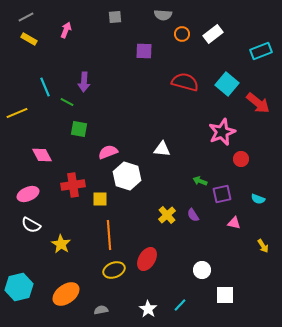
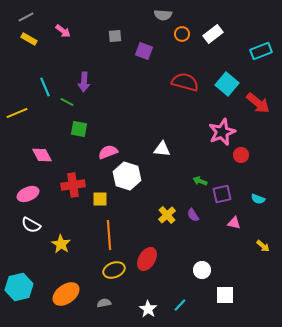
gray square at (115, 17): moved 19 px down
pink arrow at (66, 30): moved 3 px left, 1 px down; rotated 105 degrees clockwise
purple square at (144, 51): rotated 18 degrees clockwise
red circle at (241, 159): moved 4 px up
yellow arrow at (263, 246): rotated 16 degrees counterclockwise
gray semicircle at (101, 310): moved 3 px right, 7 px up
